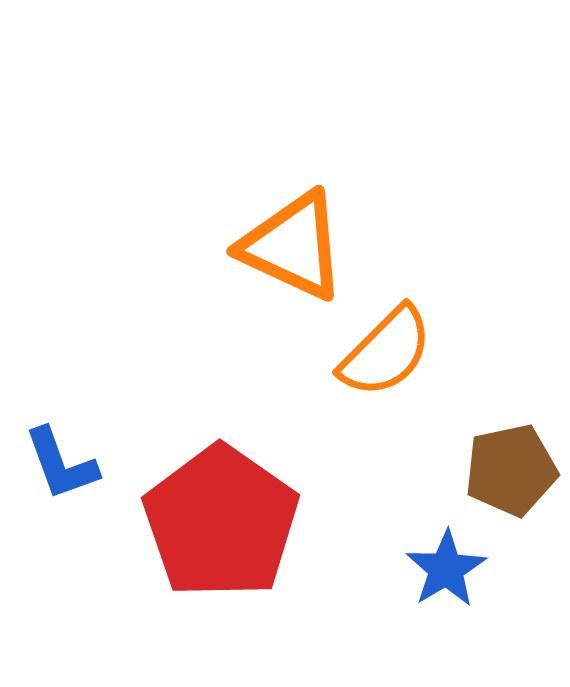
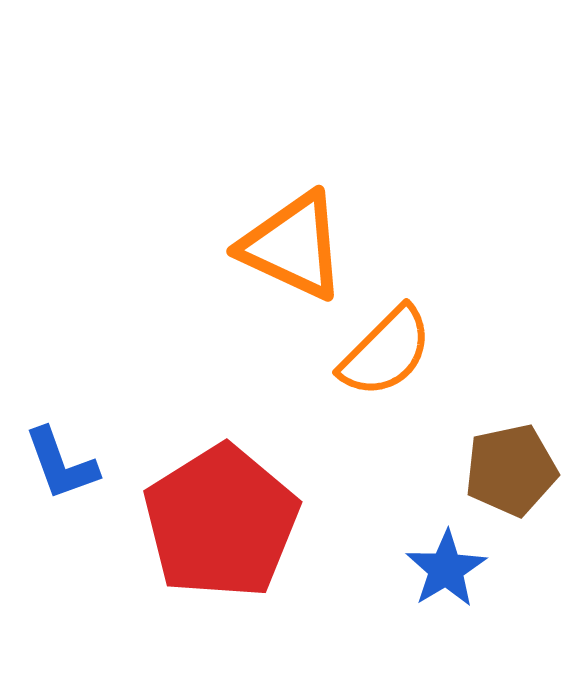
red pentagon: rotated 5 degrees clockwise
